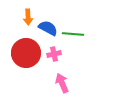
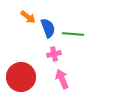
orange arrow: rotated 49 degrees counterclockwise
blue semicircle: rotated 42 degrees clockwise
red circle: moved 5 px left, 24 px down
pink arrow: moved 4 px up
